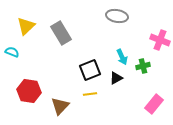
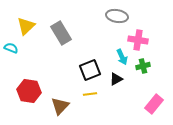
pink cross: moved 22 px left; rotated 12 degrees counterclockwise
cyan semicircle: moved 1 px left, 4 px up
black triangle: moved 1 px down
